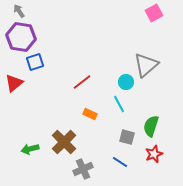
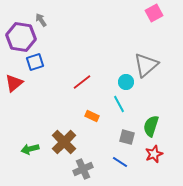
gray arrow: moved 22 px right, 9 px down
orange rectangle: moved 2 px right, 2 px down
